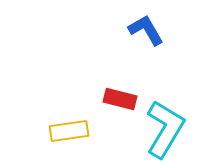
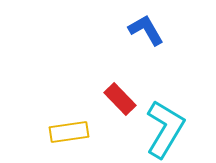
red rectangle: rotated 32 degrees clockwise
yellow rectangle: moved 1 px down
